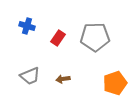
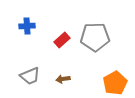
blue cross: rotated 21 degrees counterclockwise
red rectangle: moved 4 px right, 2 px down; rotated 14 degrees clockwise
orange pentagon: rotated 10 degrees counterclockwise
